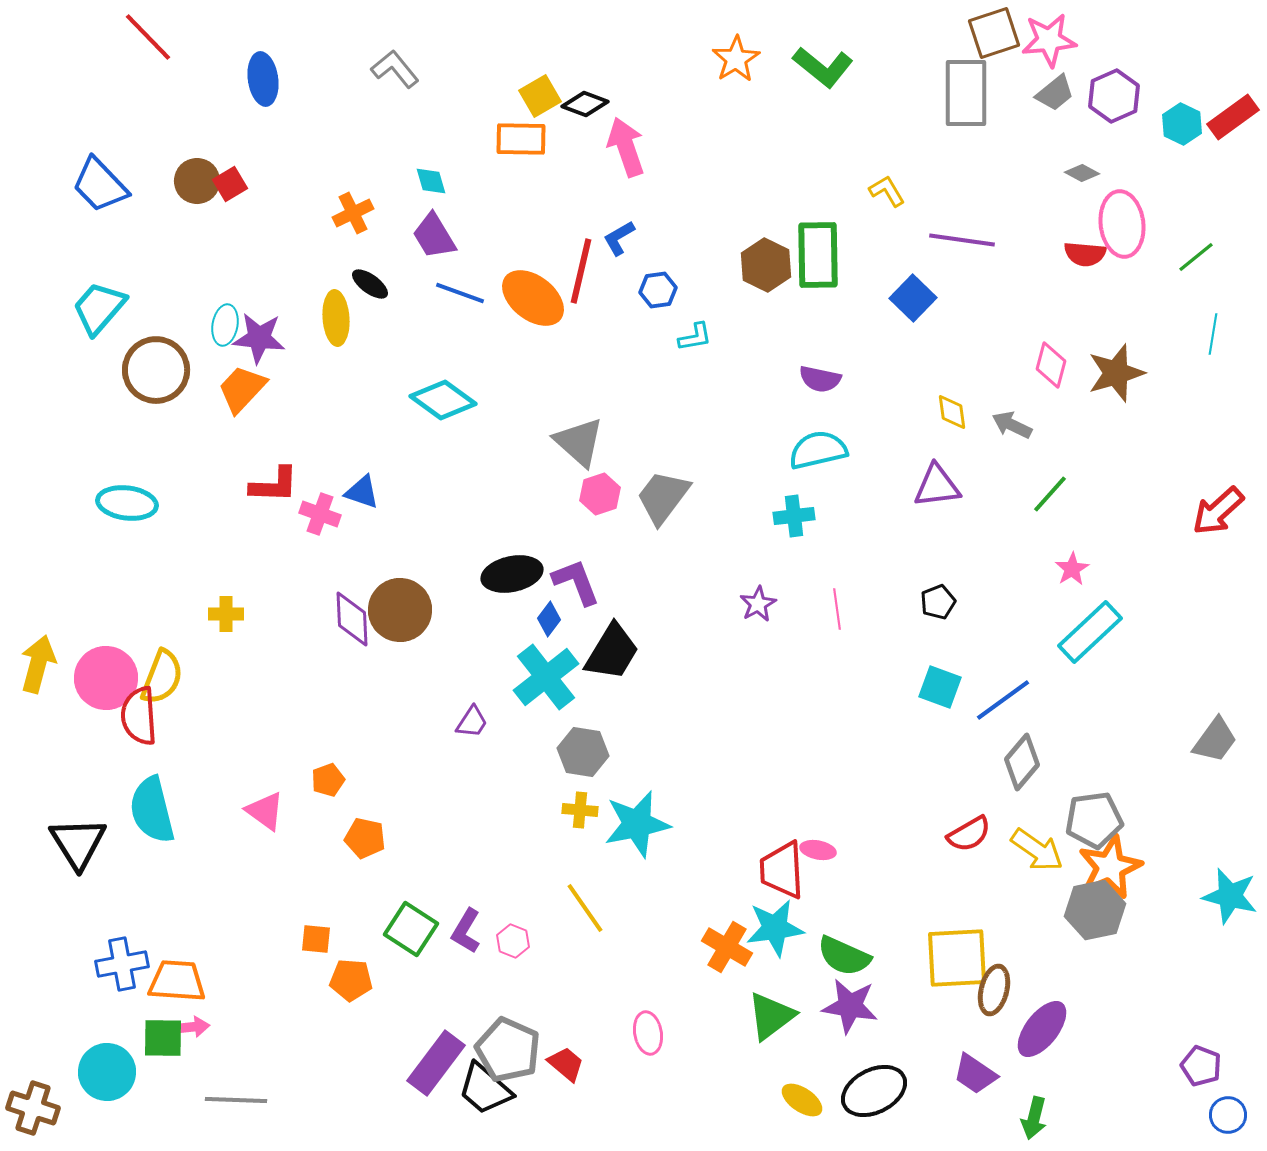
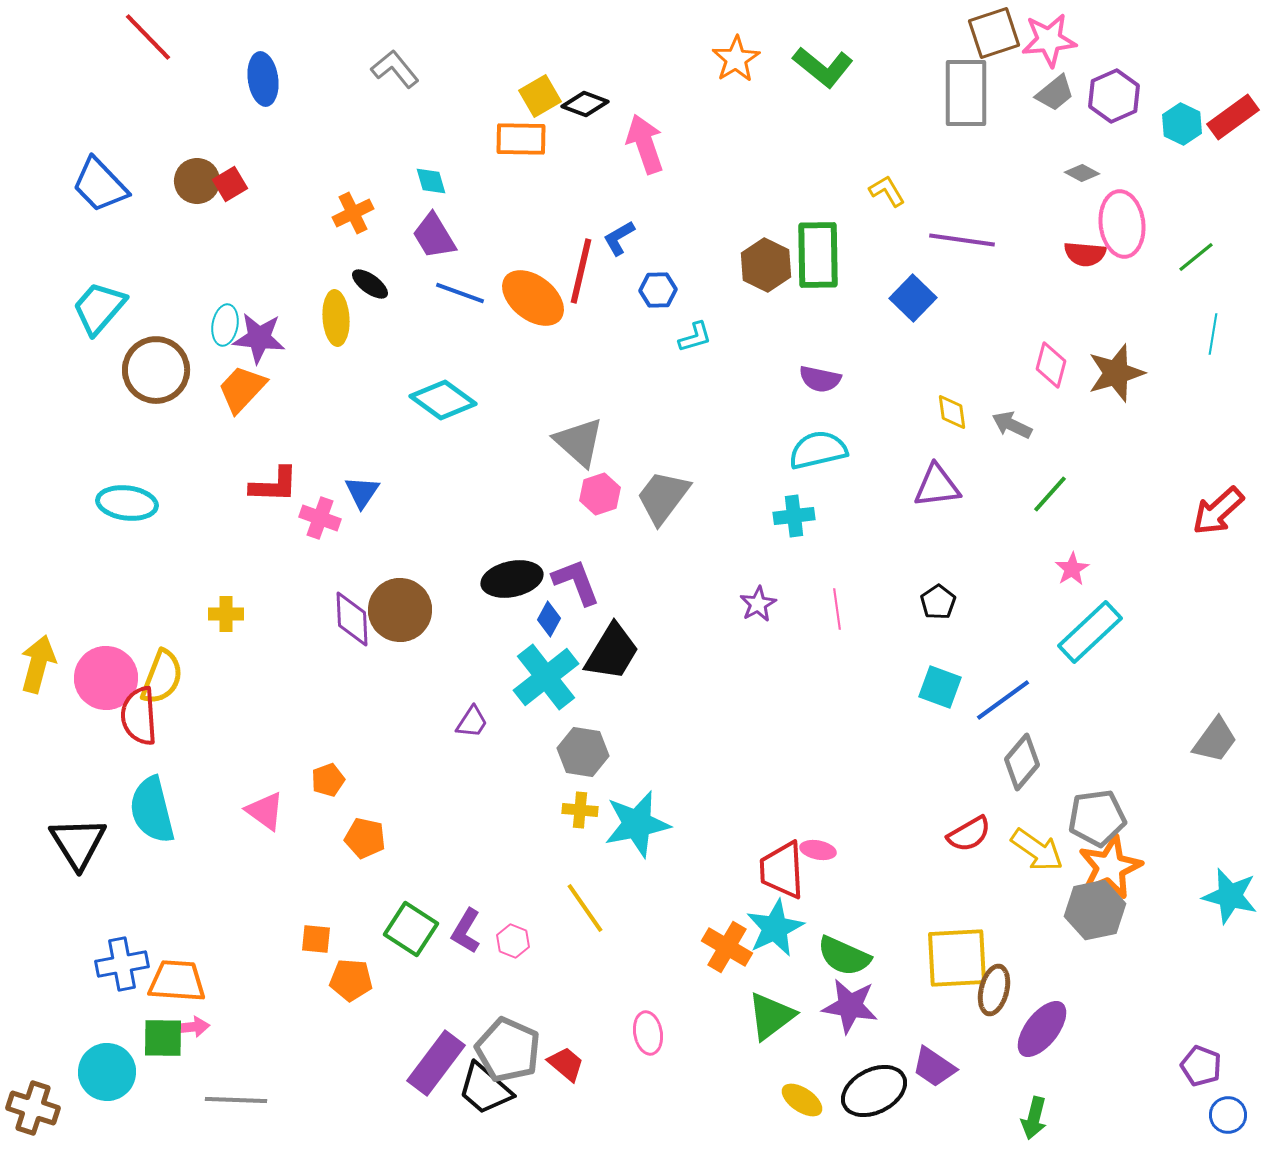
pink arrow at (626, 147): moved 19 px right, 3 px up
blue hexagon at (658, 290): rotated 6 degrees clockwise
cyan L-shape at (695, 337): rotated 6 degrees counterclockwise
blue triangle at (362, 492): rotated 45 degrees clockwise
pink cross at (320, 514): moved 4 px down
black ellipse at (512, 574): moved 5 px down
black pentagon at (938, 602): rotated 12 degrees counterclockwise
blue diamond at (549, 619): rotated 8 degrees counterclockwise
gray pentagon at (1094, 820): moved 3 px right, 2 px up
cyan star at (775, 928): rotated 18 degrees counterclockwise
purple trapezoid at (975, 1074): moved 41 px left, 7 px up
